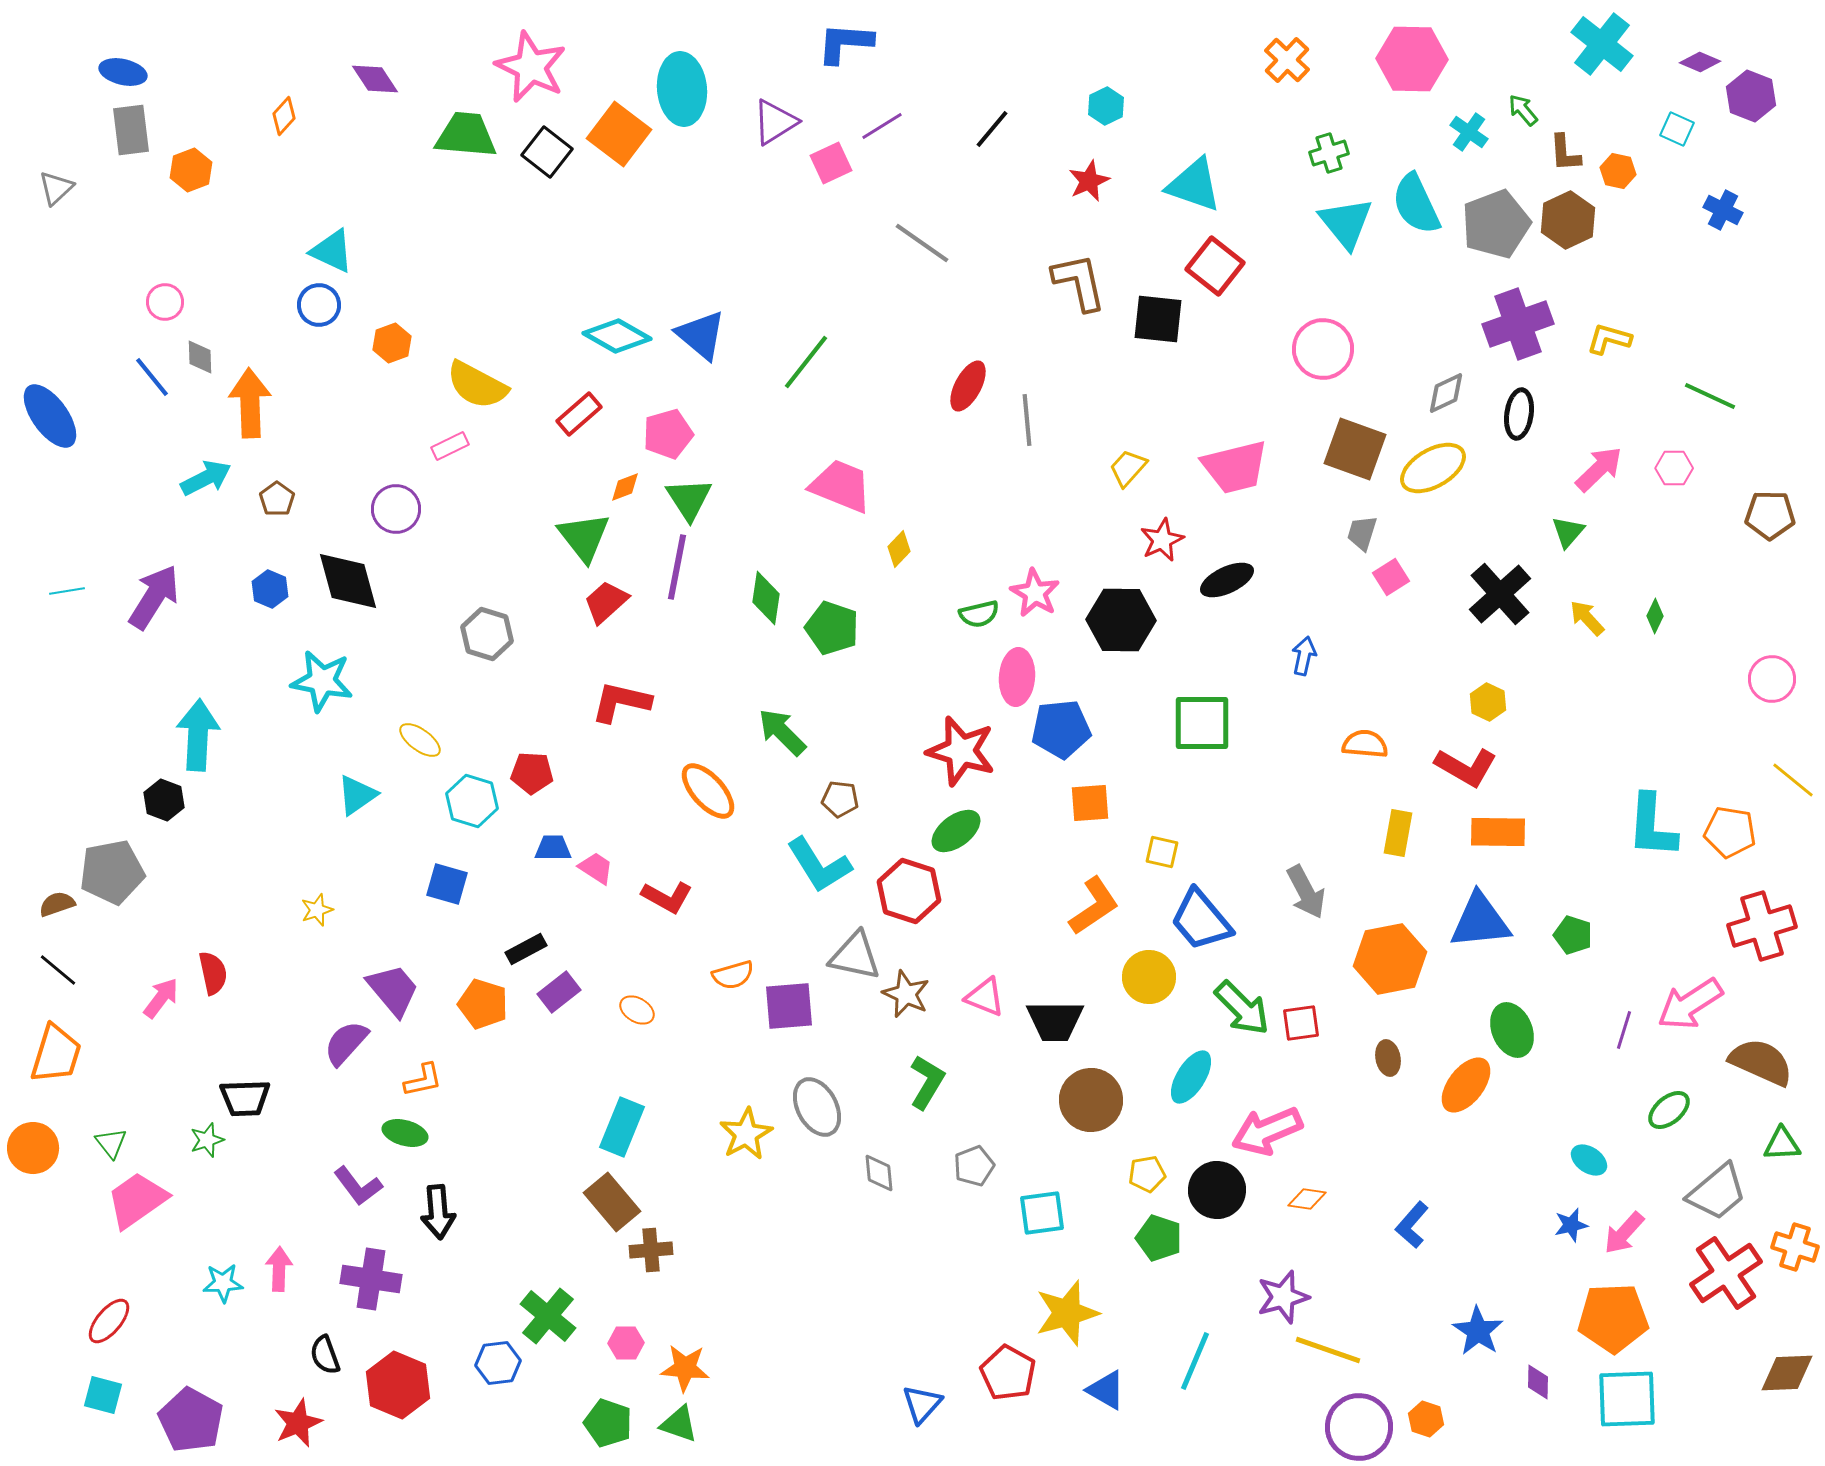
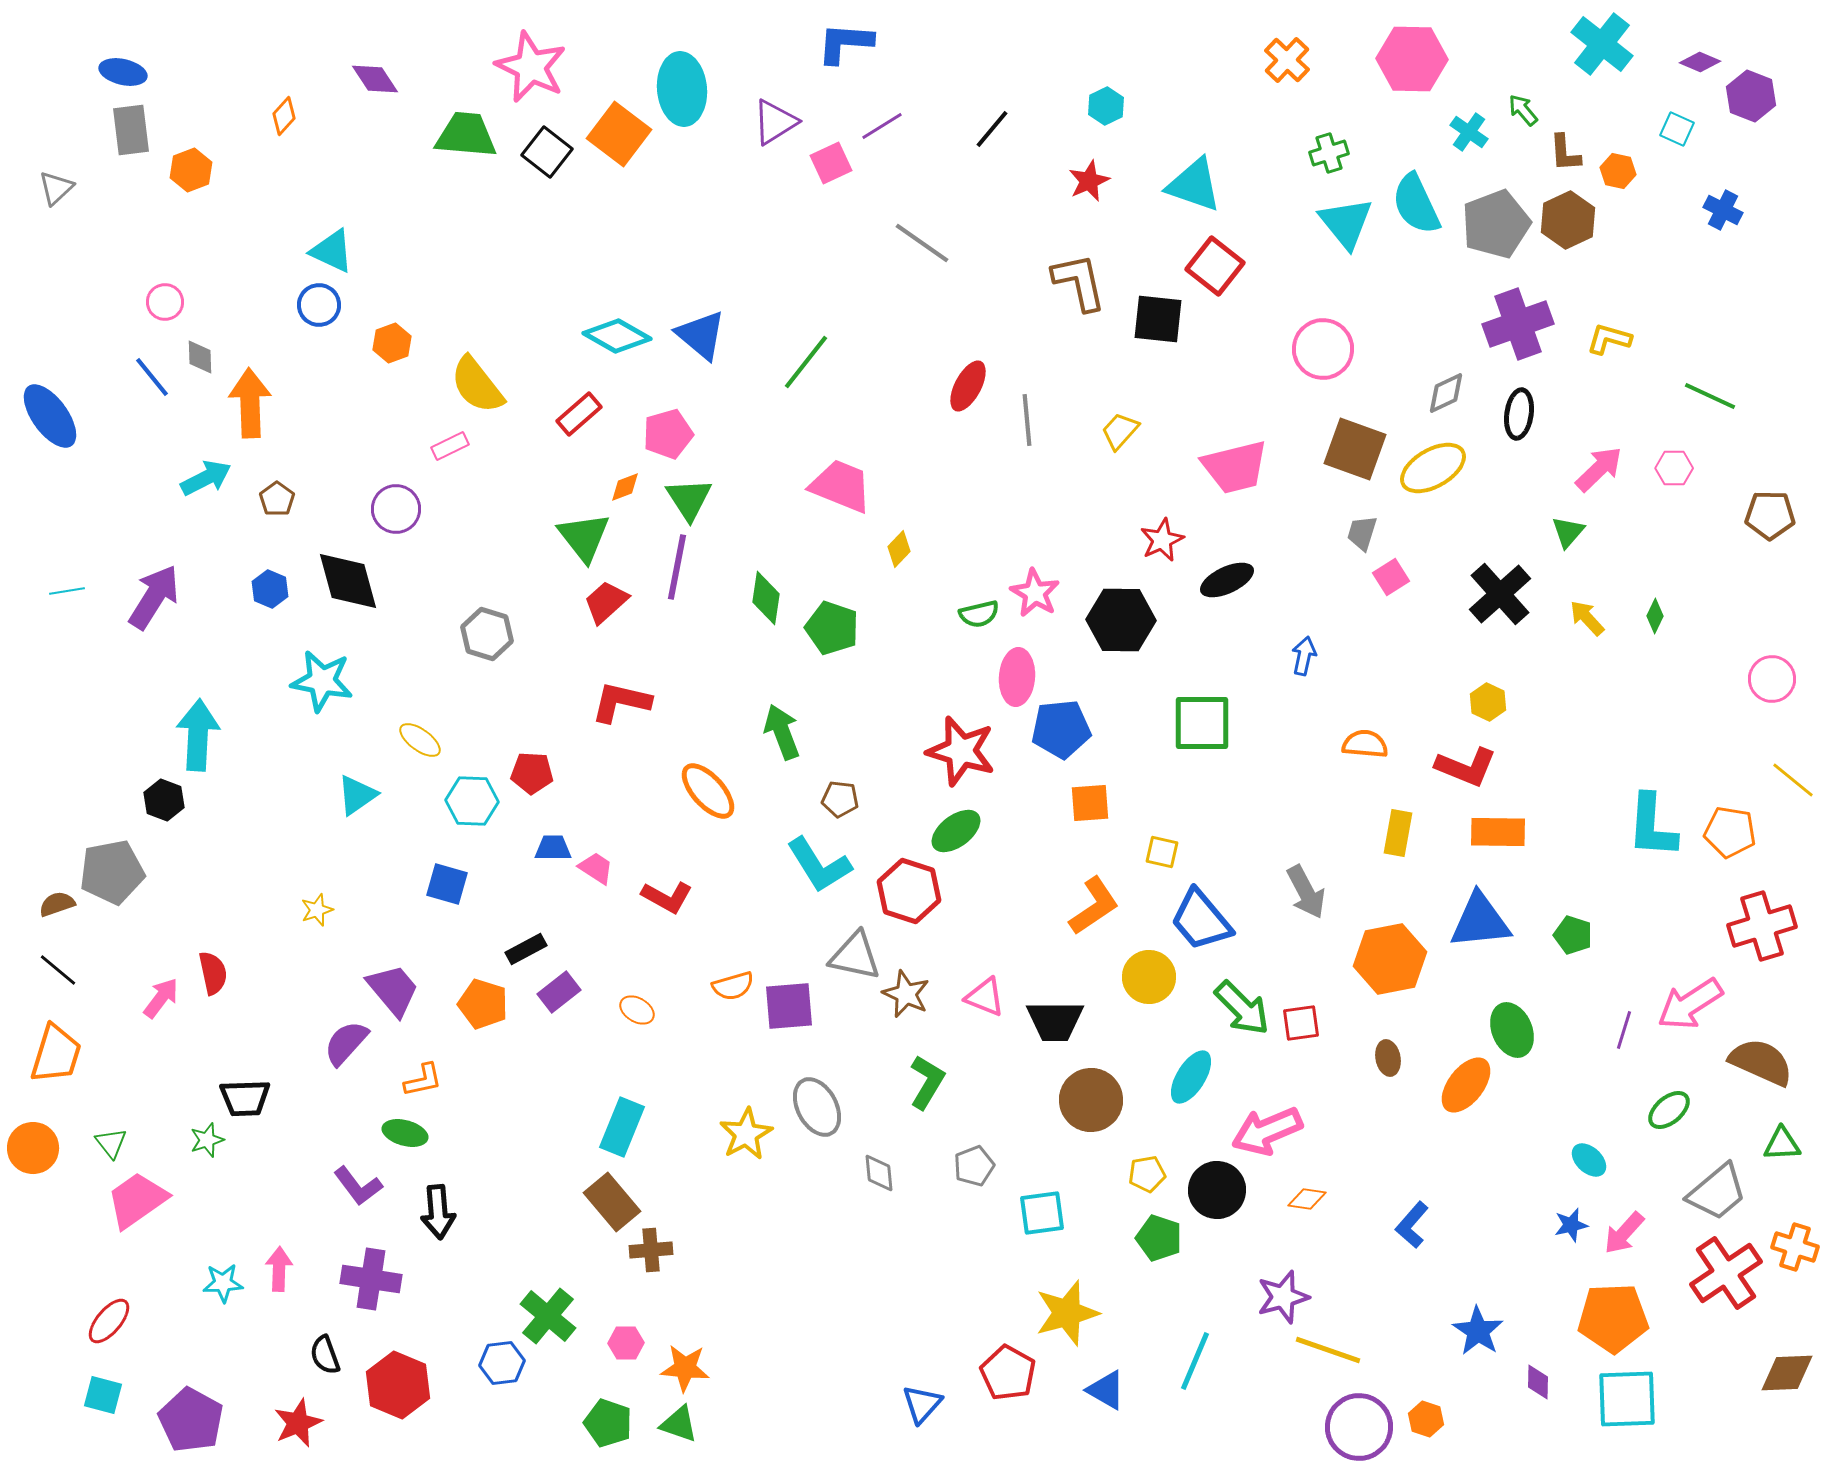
yellow semicircle at (477, 385): rotated 24 degrees clockwise
yellow trapezoid at (1128, 468): moved 8 px left, 37 px up
green arrow at (782, 732): rotated 24 degrees clockwise
red L-shape at (1466, 767): rotated 8 degrees counterclockwise
cyan hexagon at (472, 801): rotated 15 degrees counterclockwise
orange semicircle at (733, 975): moved 11 px down
cyan ellipse at (1589, 1160): rotated 9 degrees clockwise
blue hexagon at (498, 1363): moved 4 px right
